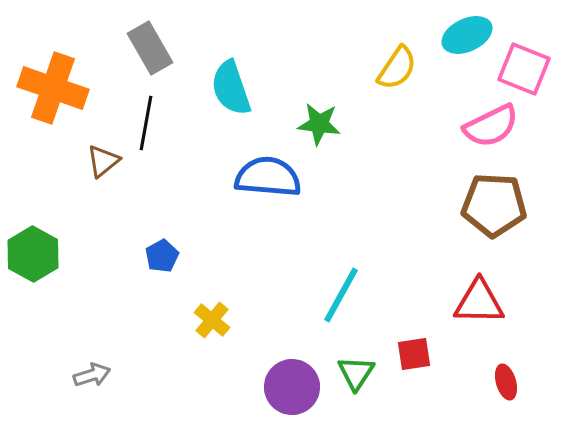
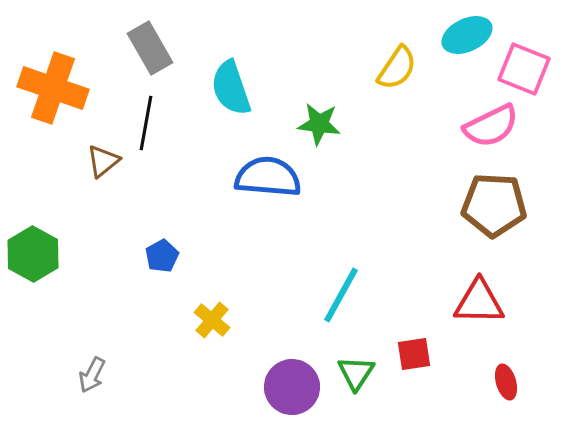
gray arrow: rotated 135 degrees clockwise
